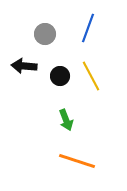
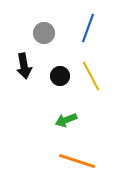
gray circle: moved 1 px left, 1 px up
black arrow: rotated 105 degrees counterclockwise
green arrow: rotated 90 degrees clockwise
